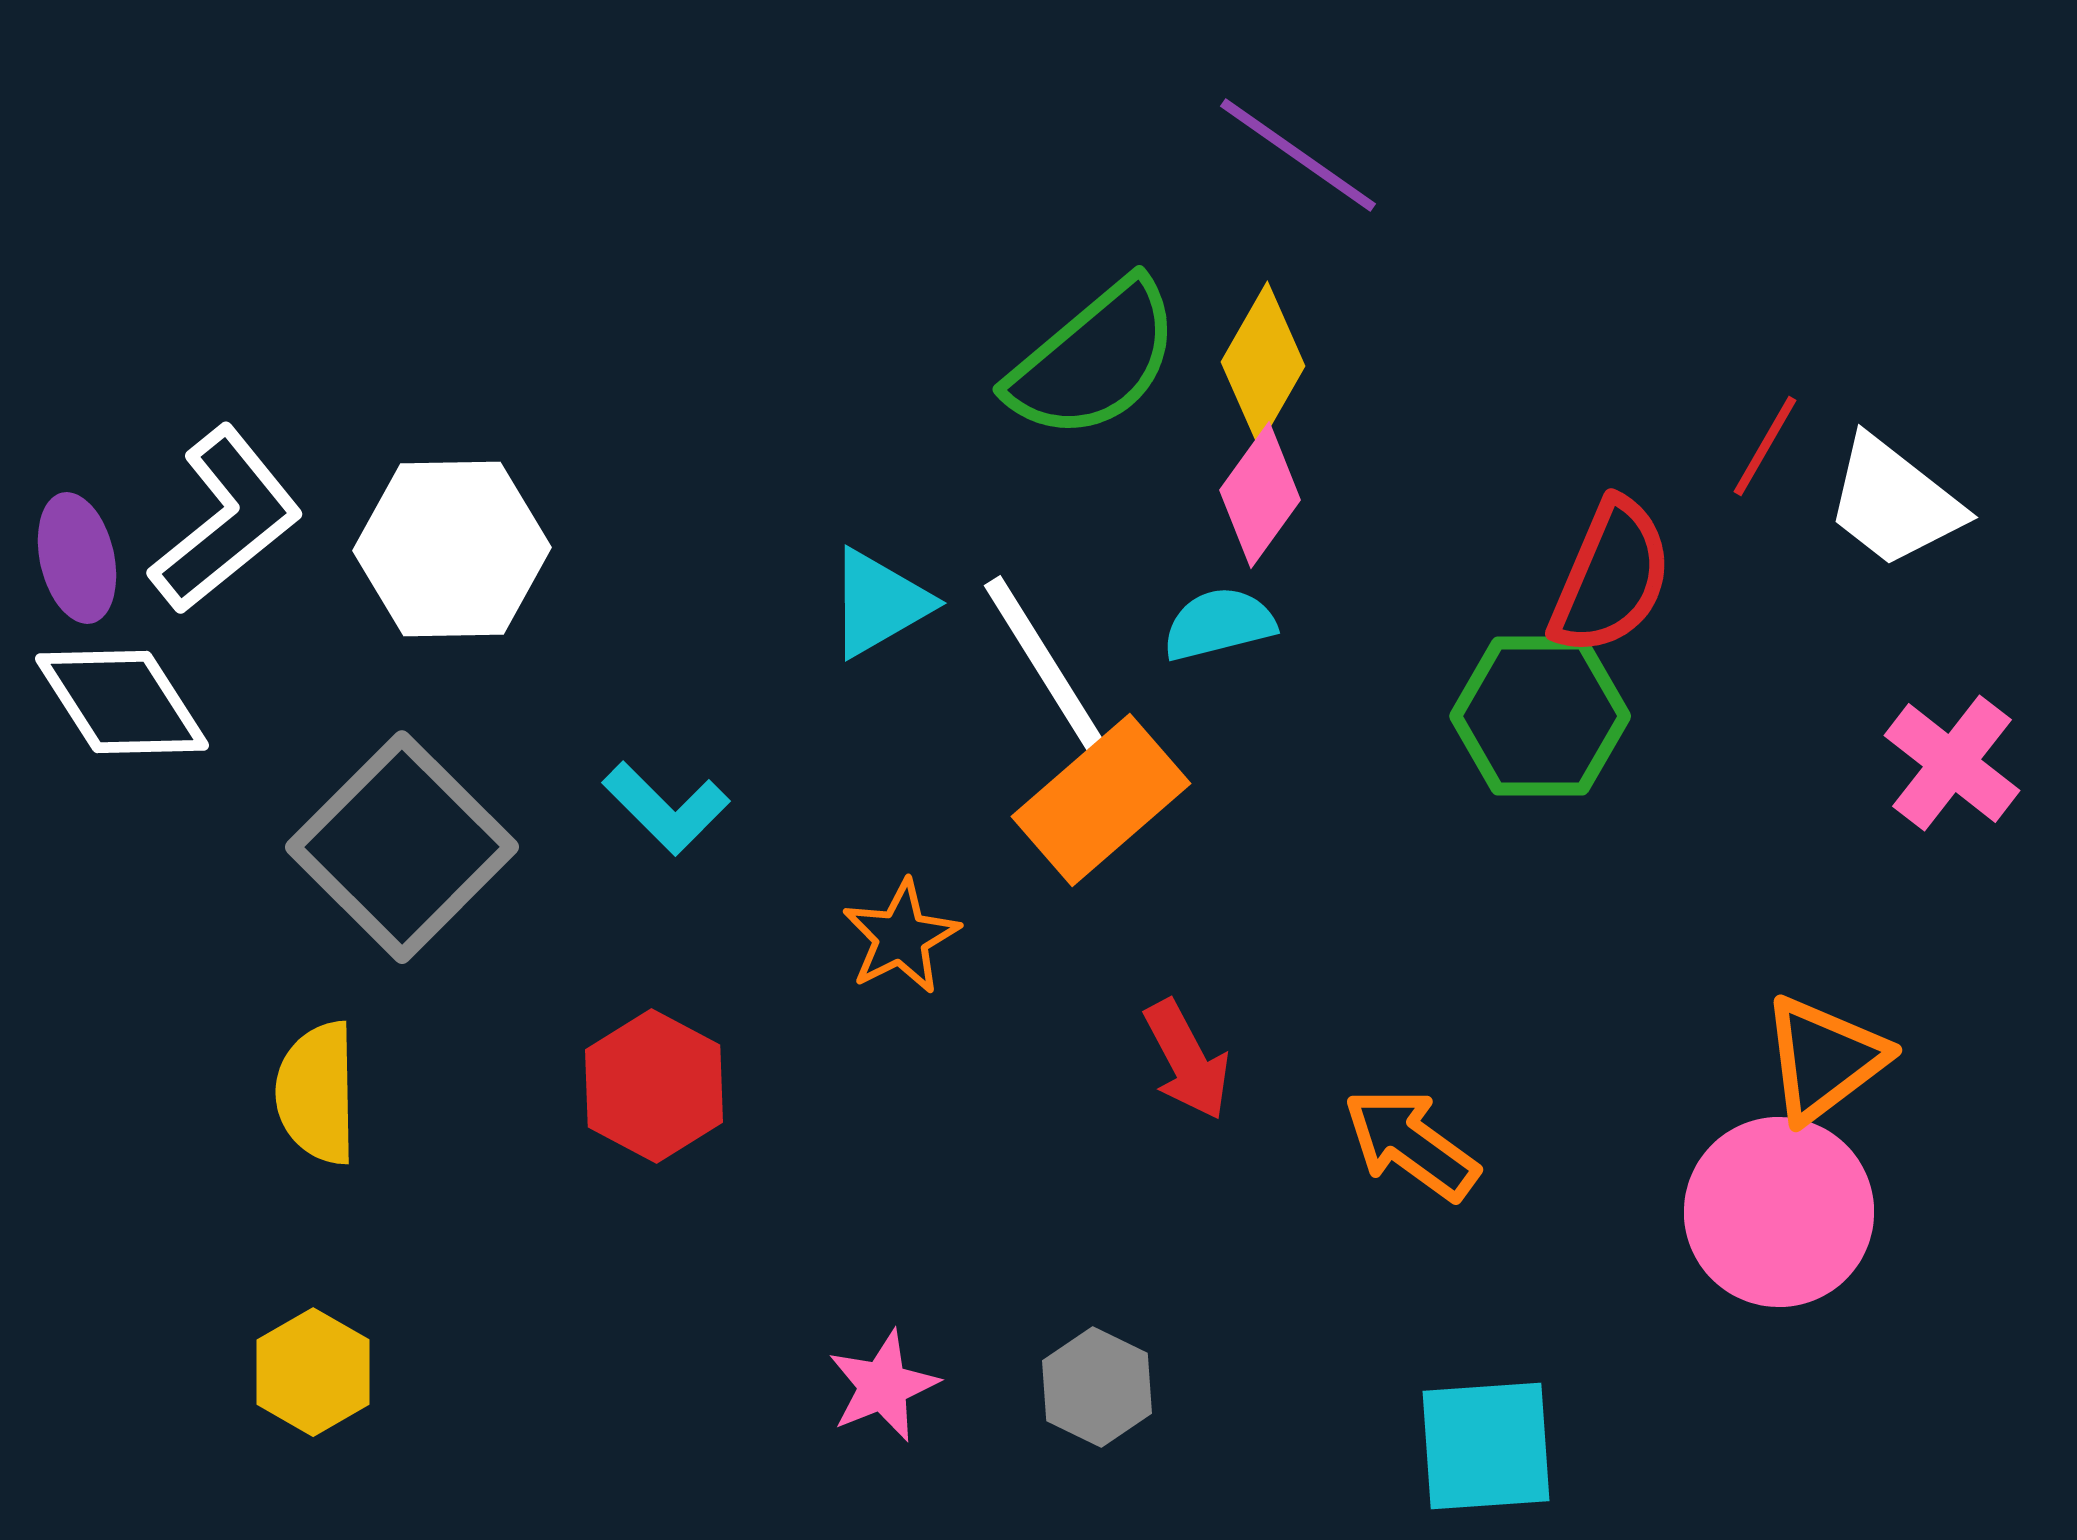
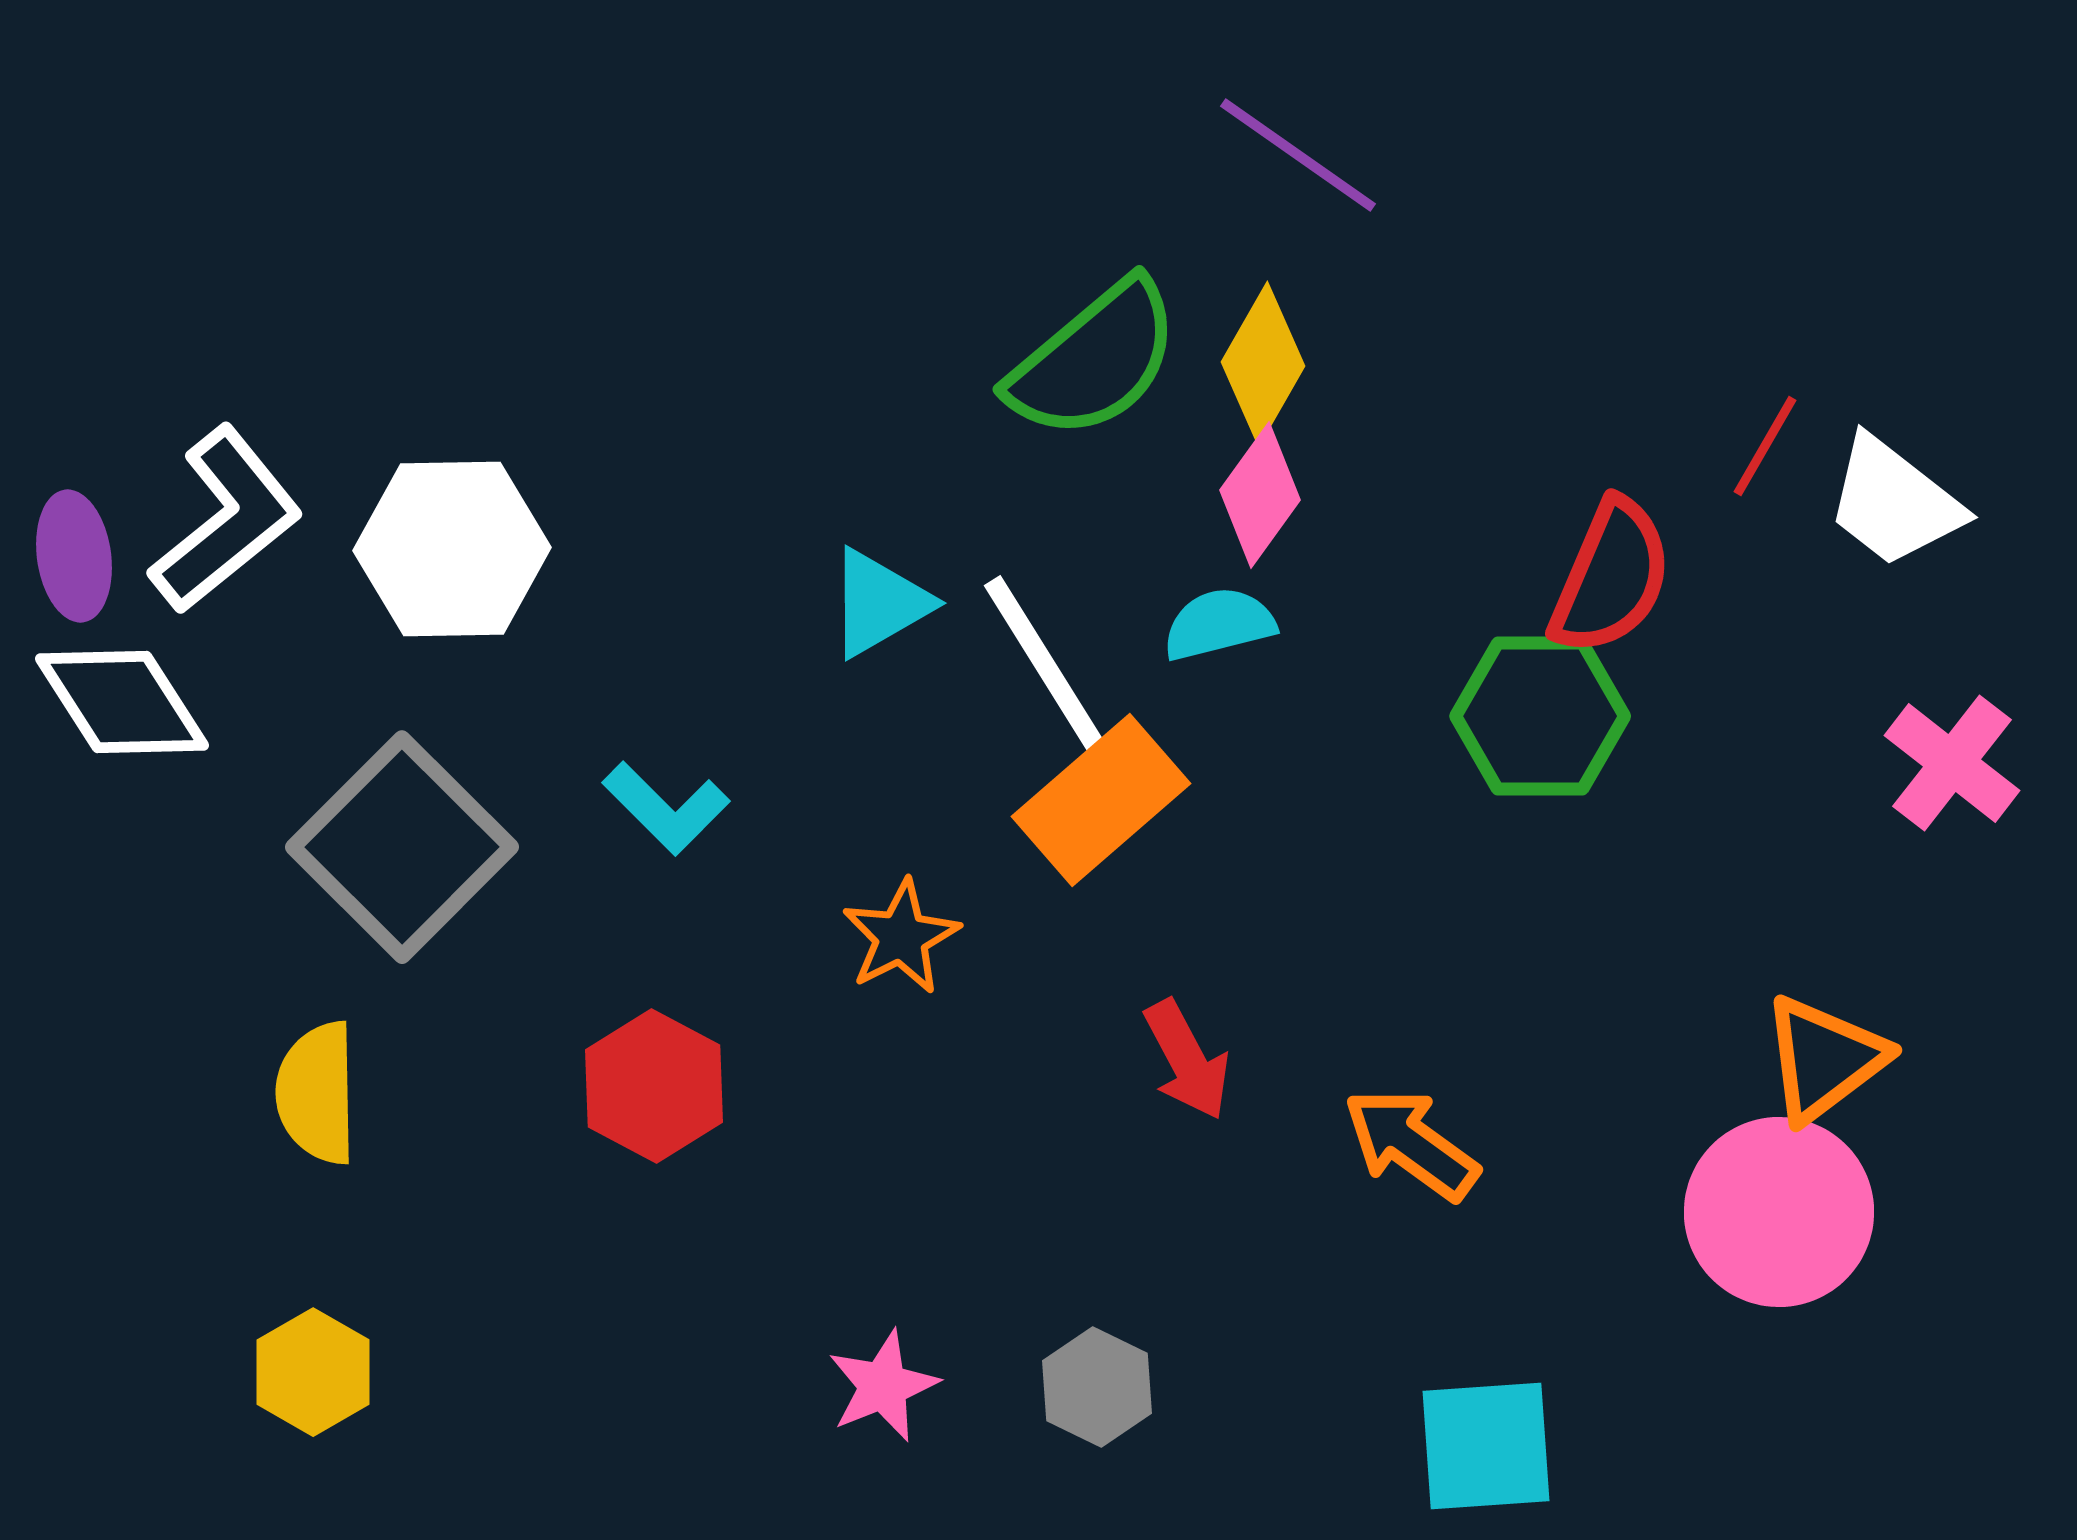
purple ellipse: moved 3 px left, 2 px up; rotated 5 degrees clockwise
